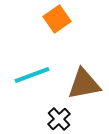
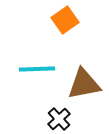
orange square: moved 8 px right, 1 px down
cyan line: moved 5 px right, 6 px up; rotated 18 degrees clockwise
